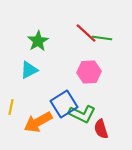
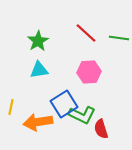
green line: moved 17 px right
cyan triangle: moved 10 px right; rotated 18 degrees clockwise
green L-shape: moved 1 px down
orange arrow: rotated 20 degrees clockwise
